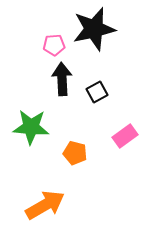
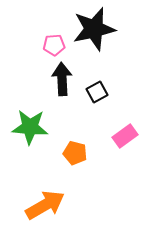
green star: moved 1 px left
